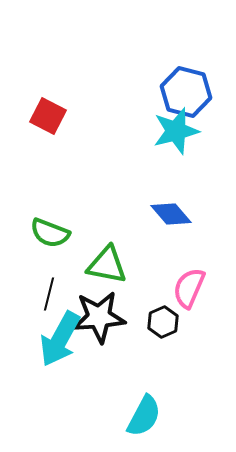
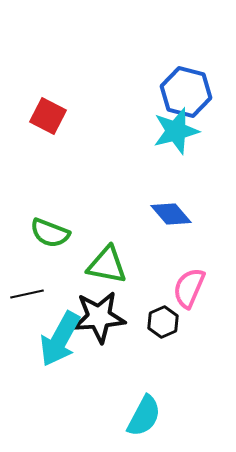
black line: moved 22 px left; rotated 64 degrees clockwise
